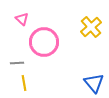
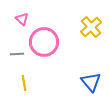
gray line: moved 9 px up
blue triangle: moved 3 px left, 1 px up
